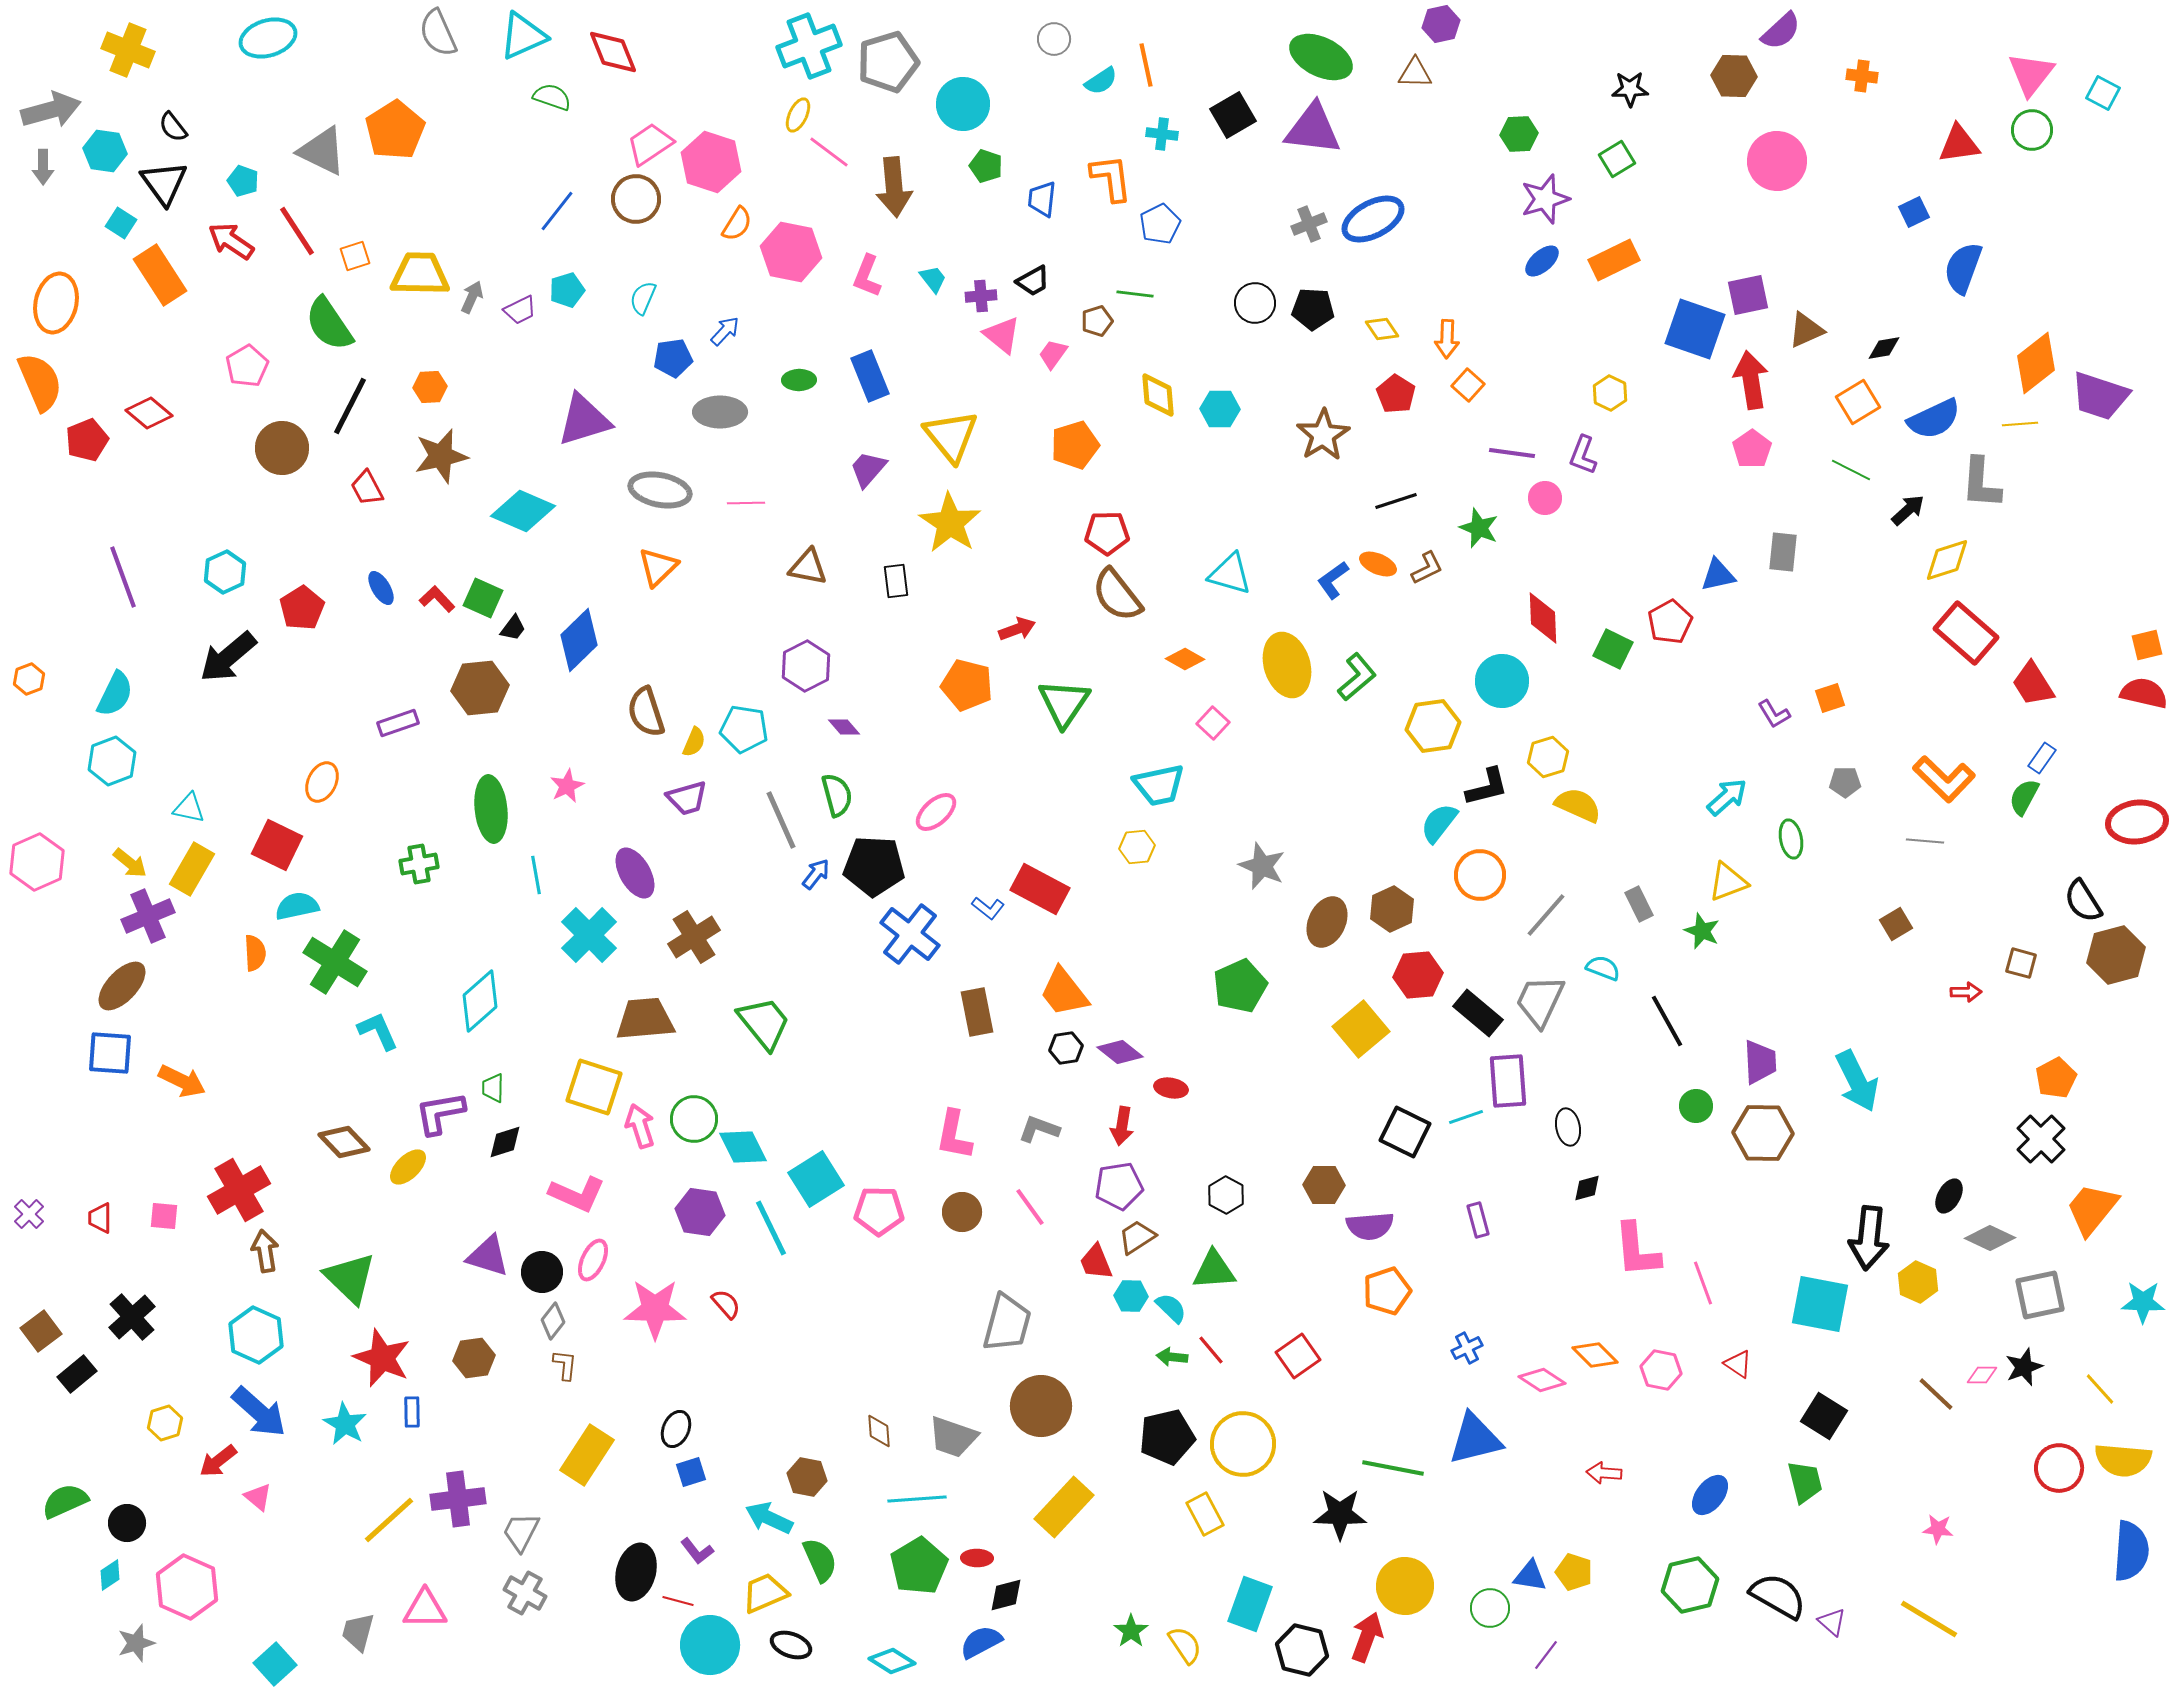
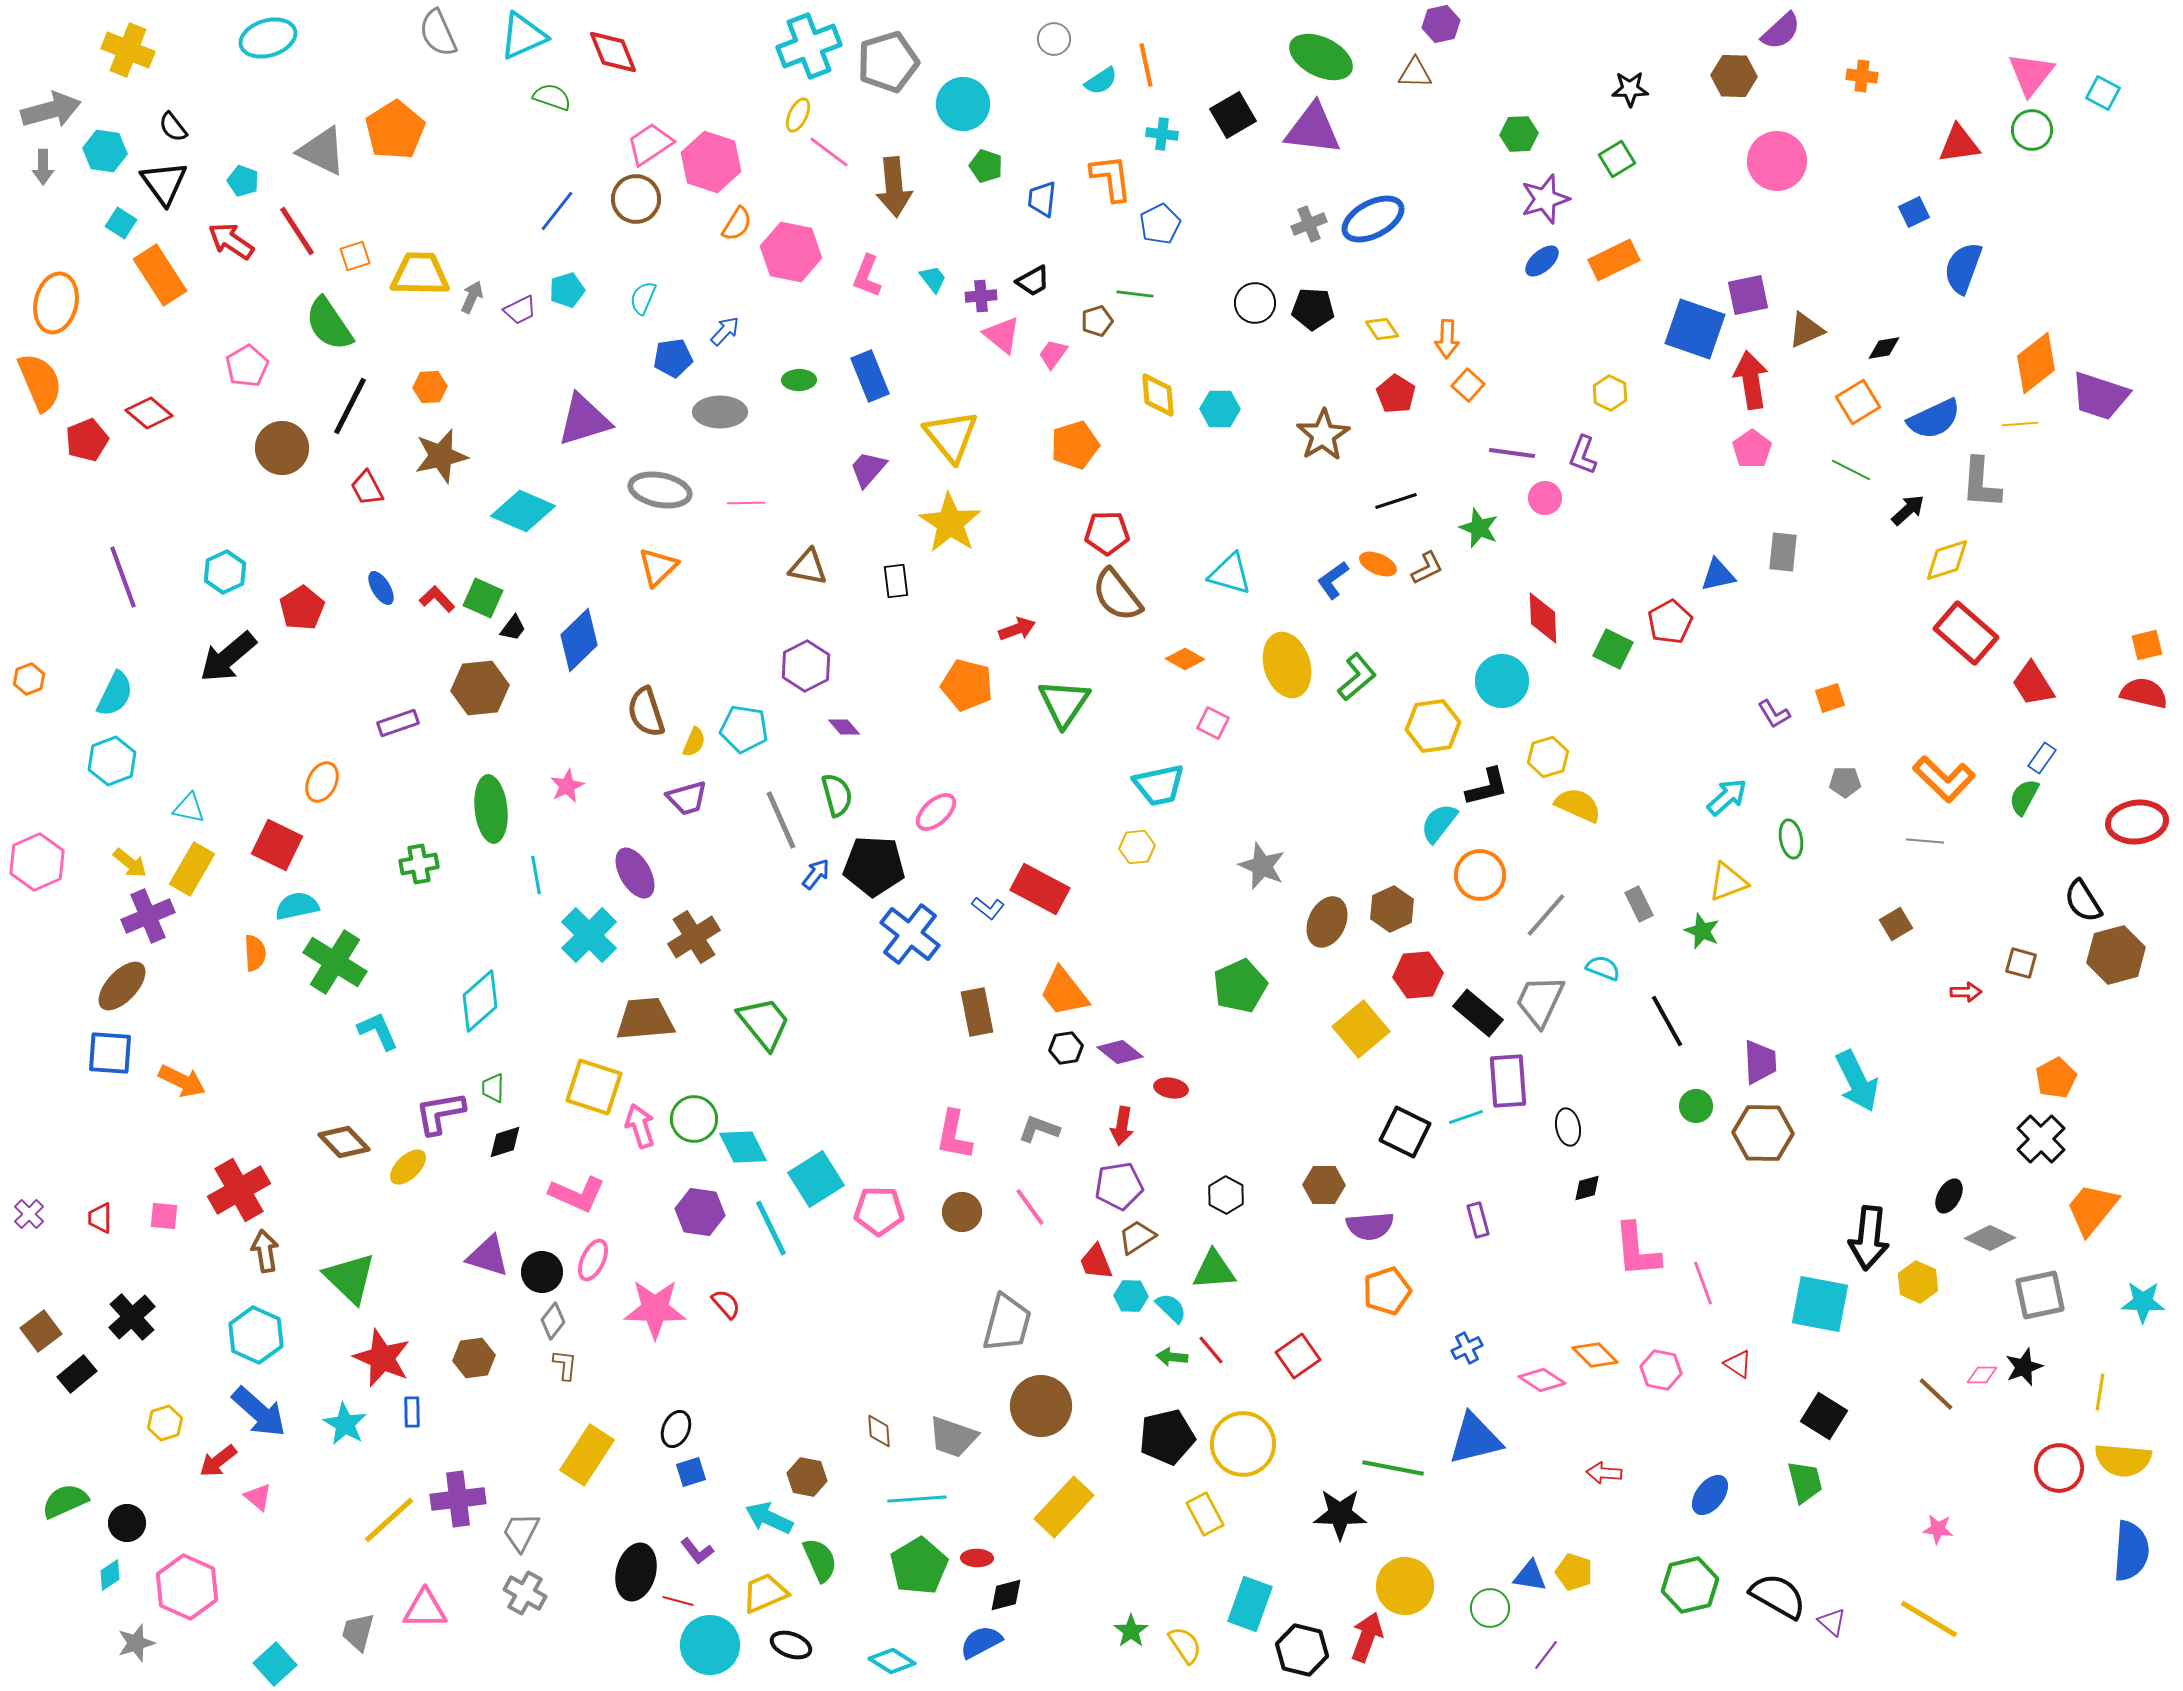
pink square at (1213, 723): rotated 16 degrees counterclockwise
yellow line at (2100, 1389): moved 3 px down; rotated 51 degrees clockwise
